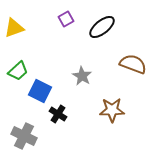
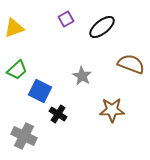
brown semicircle: moved 2 px left
green trapezoid: moved 1 px left, 1 px up
